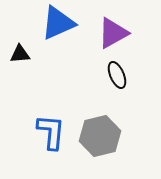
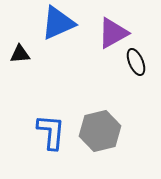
black ellipse: moved 19 px right, 13 px up
gray hexagon: moved 5 px up
